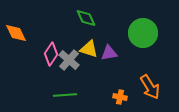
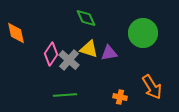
orange diamond: rotated 15 degrees clockwise
orange arrow: moved 2 px right
